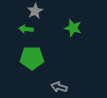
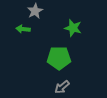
green arrow: moved 3 px left
green pentagon: moved 27 px right
gray arrow: moved 3 px right; rotated 56 degrees counterclockwise
